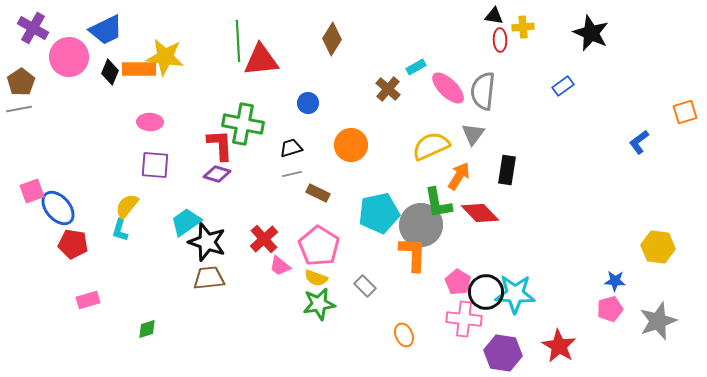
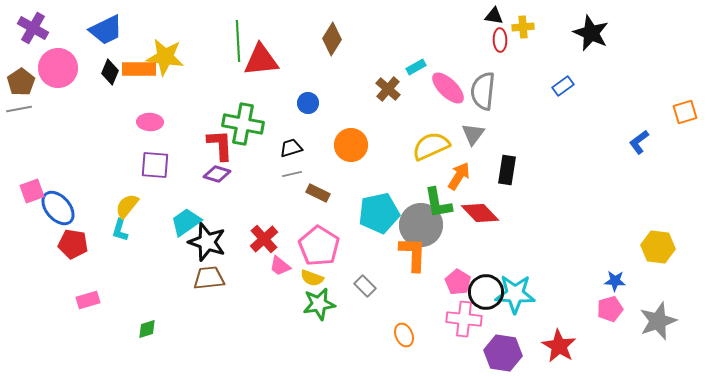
pink circle at (69, 57): moved 11 px left, 11 px down
yellow semicircle at (316, 278): moved 4 px left
